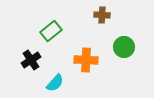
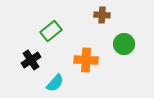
green circle: moved 3 px up
